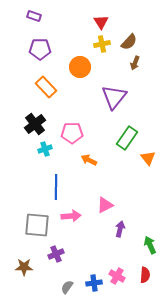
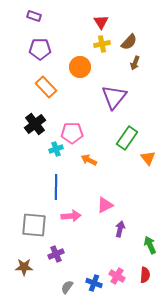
cyan cross: moved 11 px right
gray square: moved 3 px left
blue cross: rotated 28 degrees clockwise
